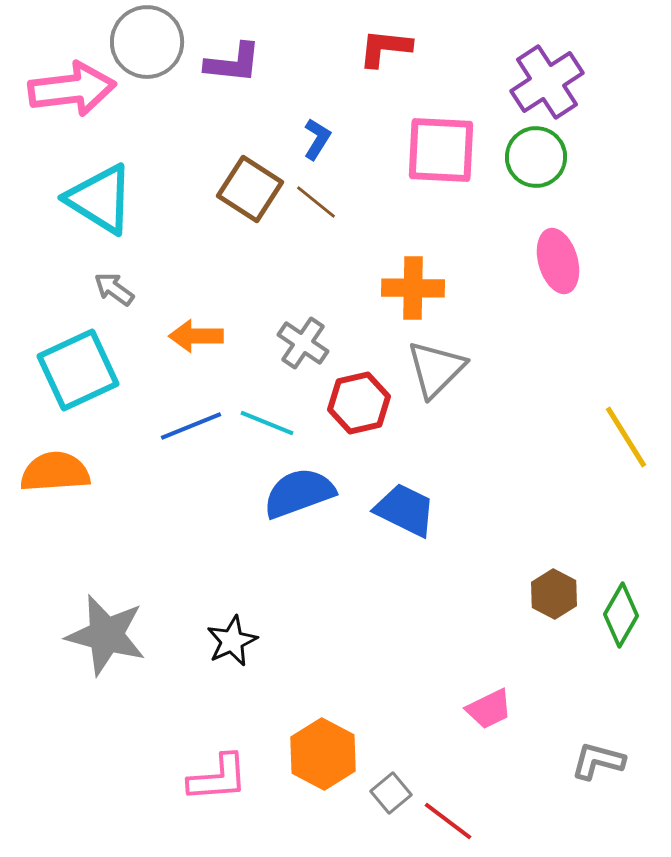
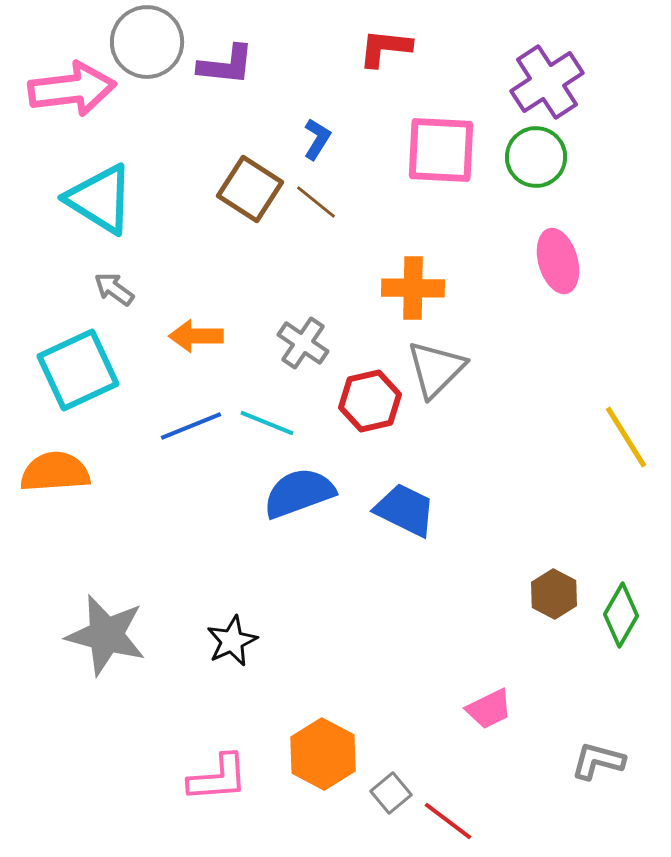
purple L-shape: moved 7 px left, 2 px down
red hexagon: moved 11 px right, 2 px up
